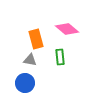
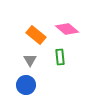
orange rectangle: moved 4 px up; rotated 36 degrees counterclockwise
gray triangle: rotated 48 degrees clockwise
blue circle: moved 1 px right, 2 px down
